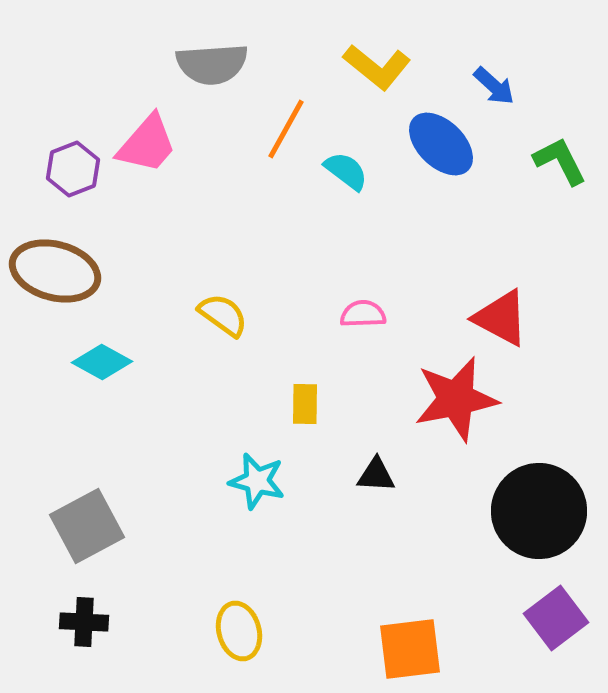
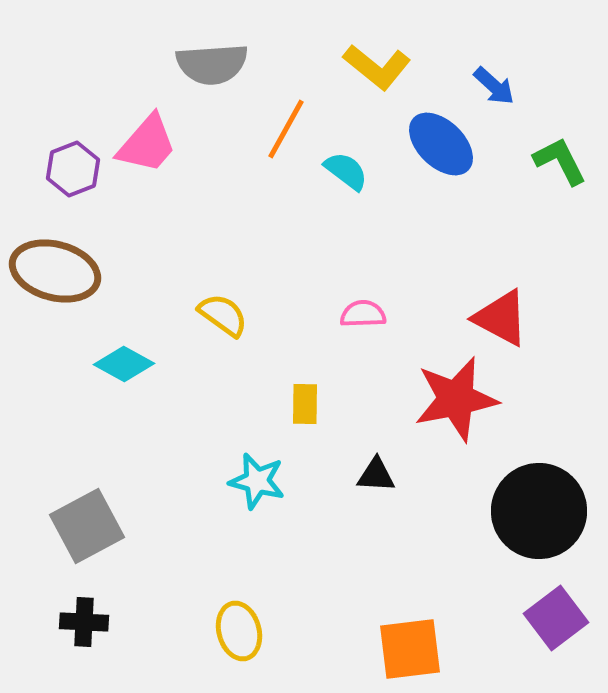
cyan diamond: moved 22 px right, 2 px down
